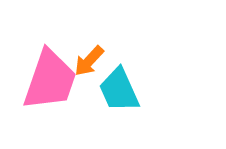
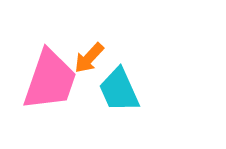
orange arrow: moved 3 px up
